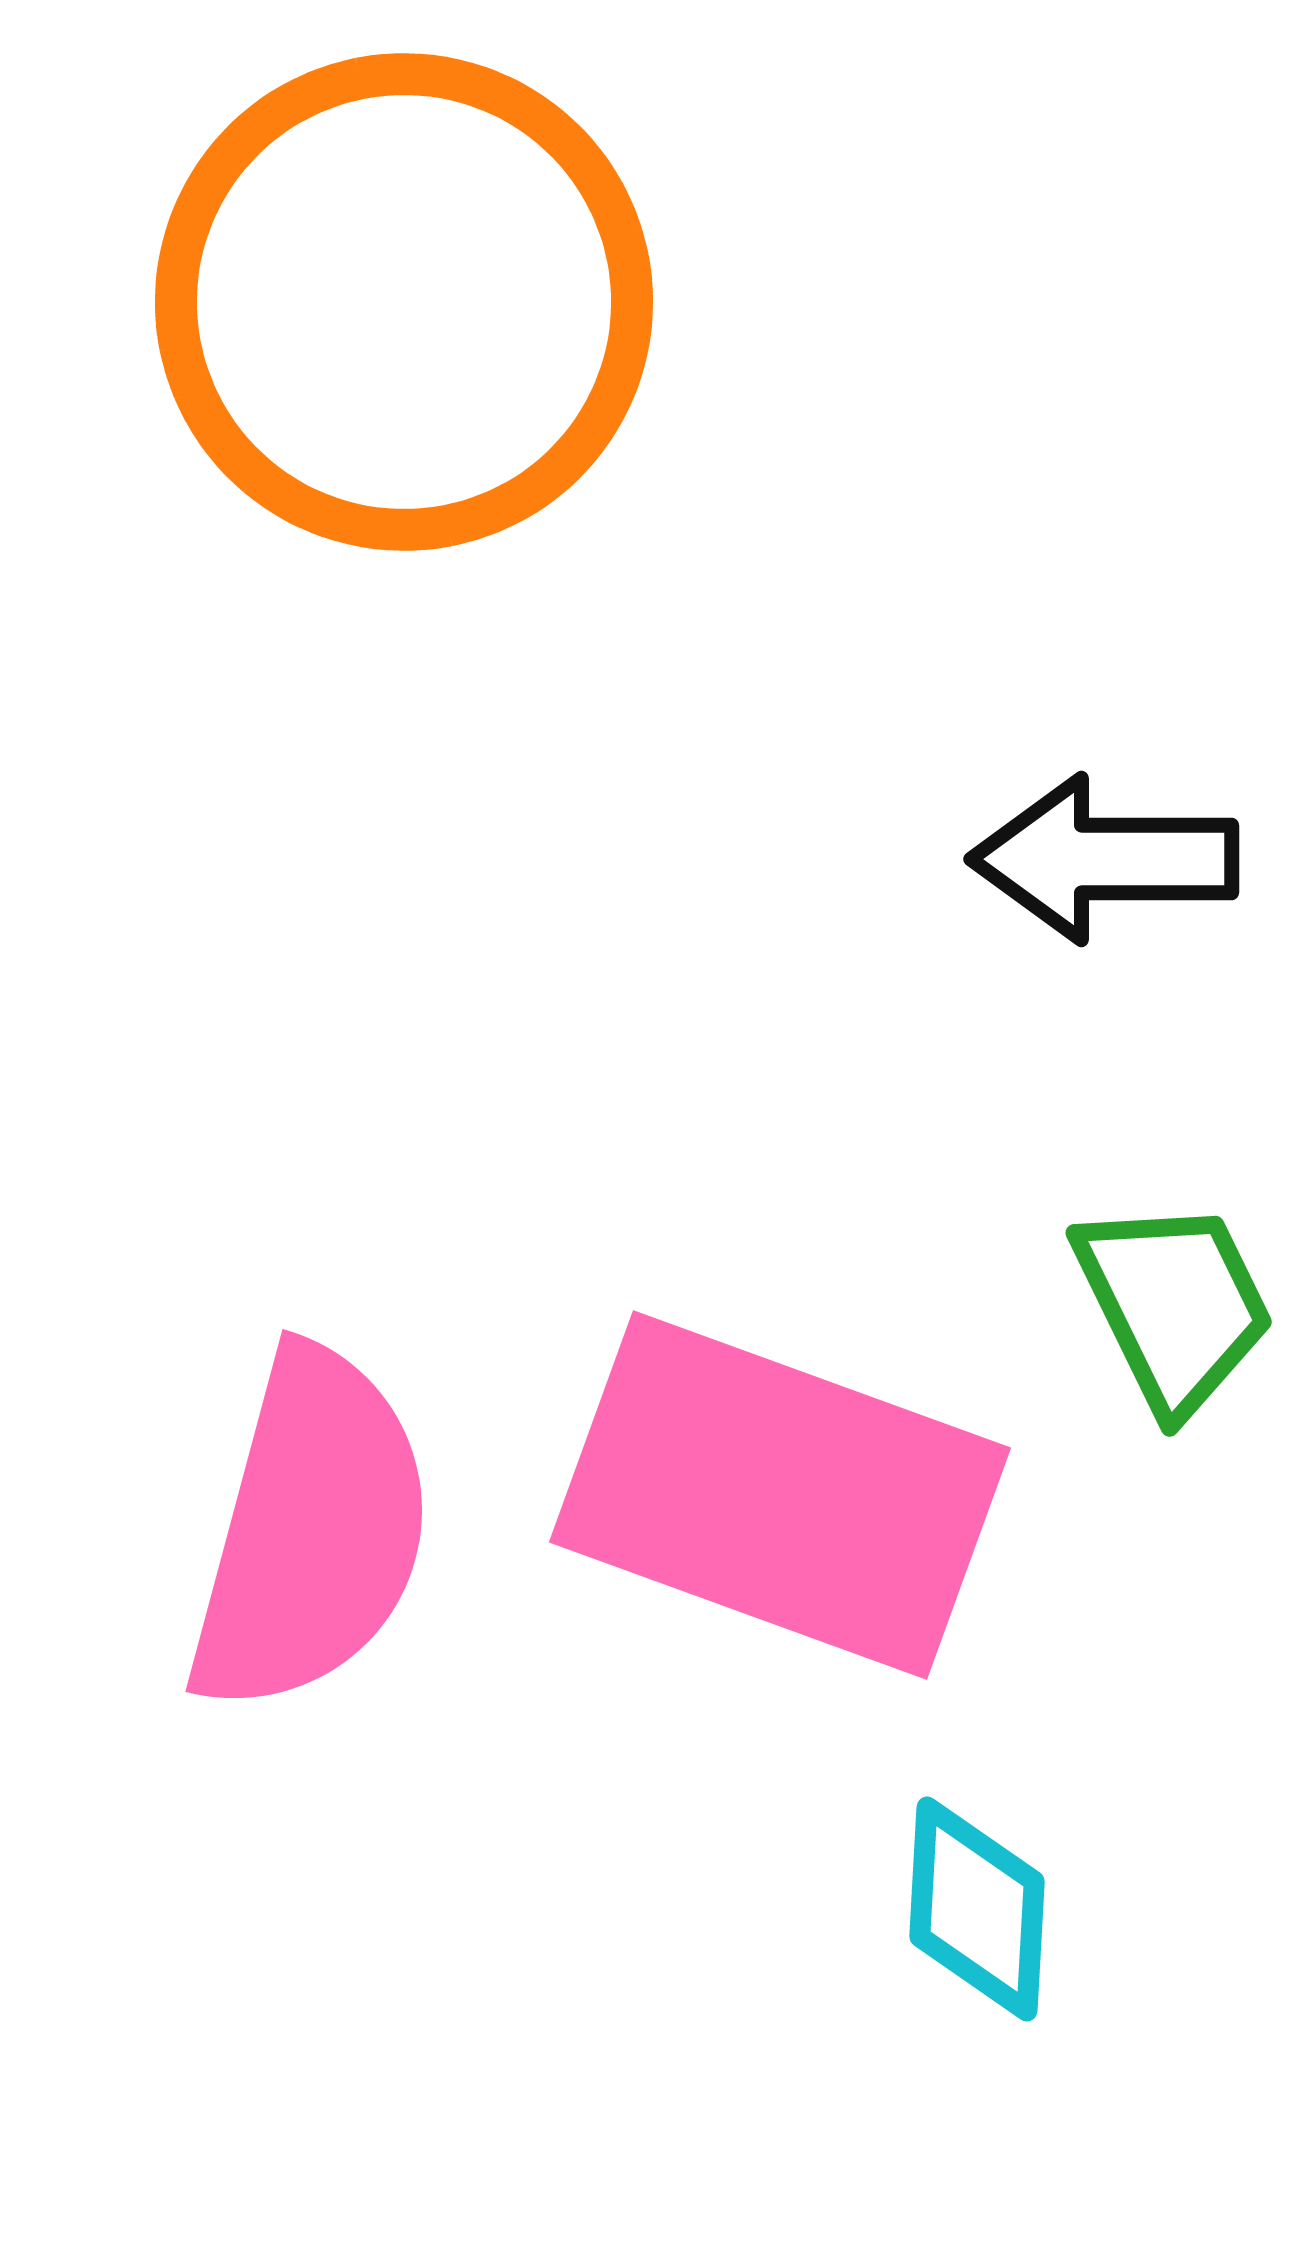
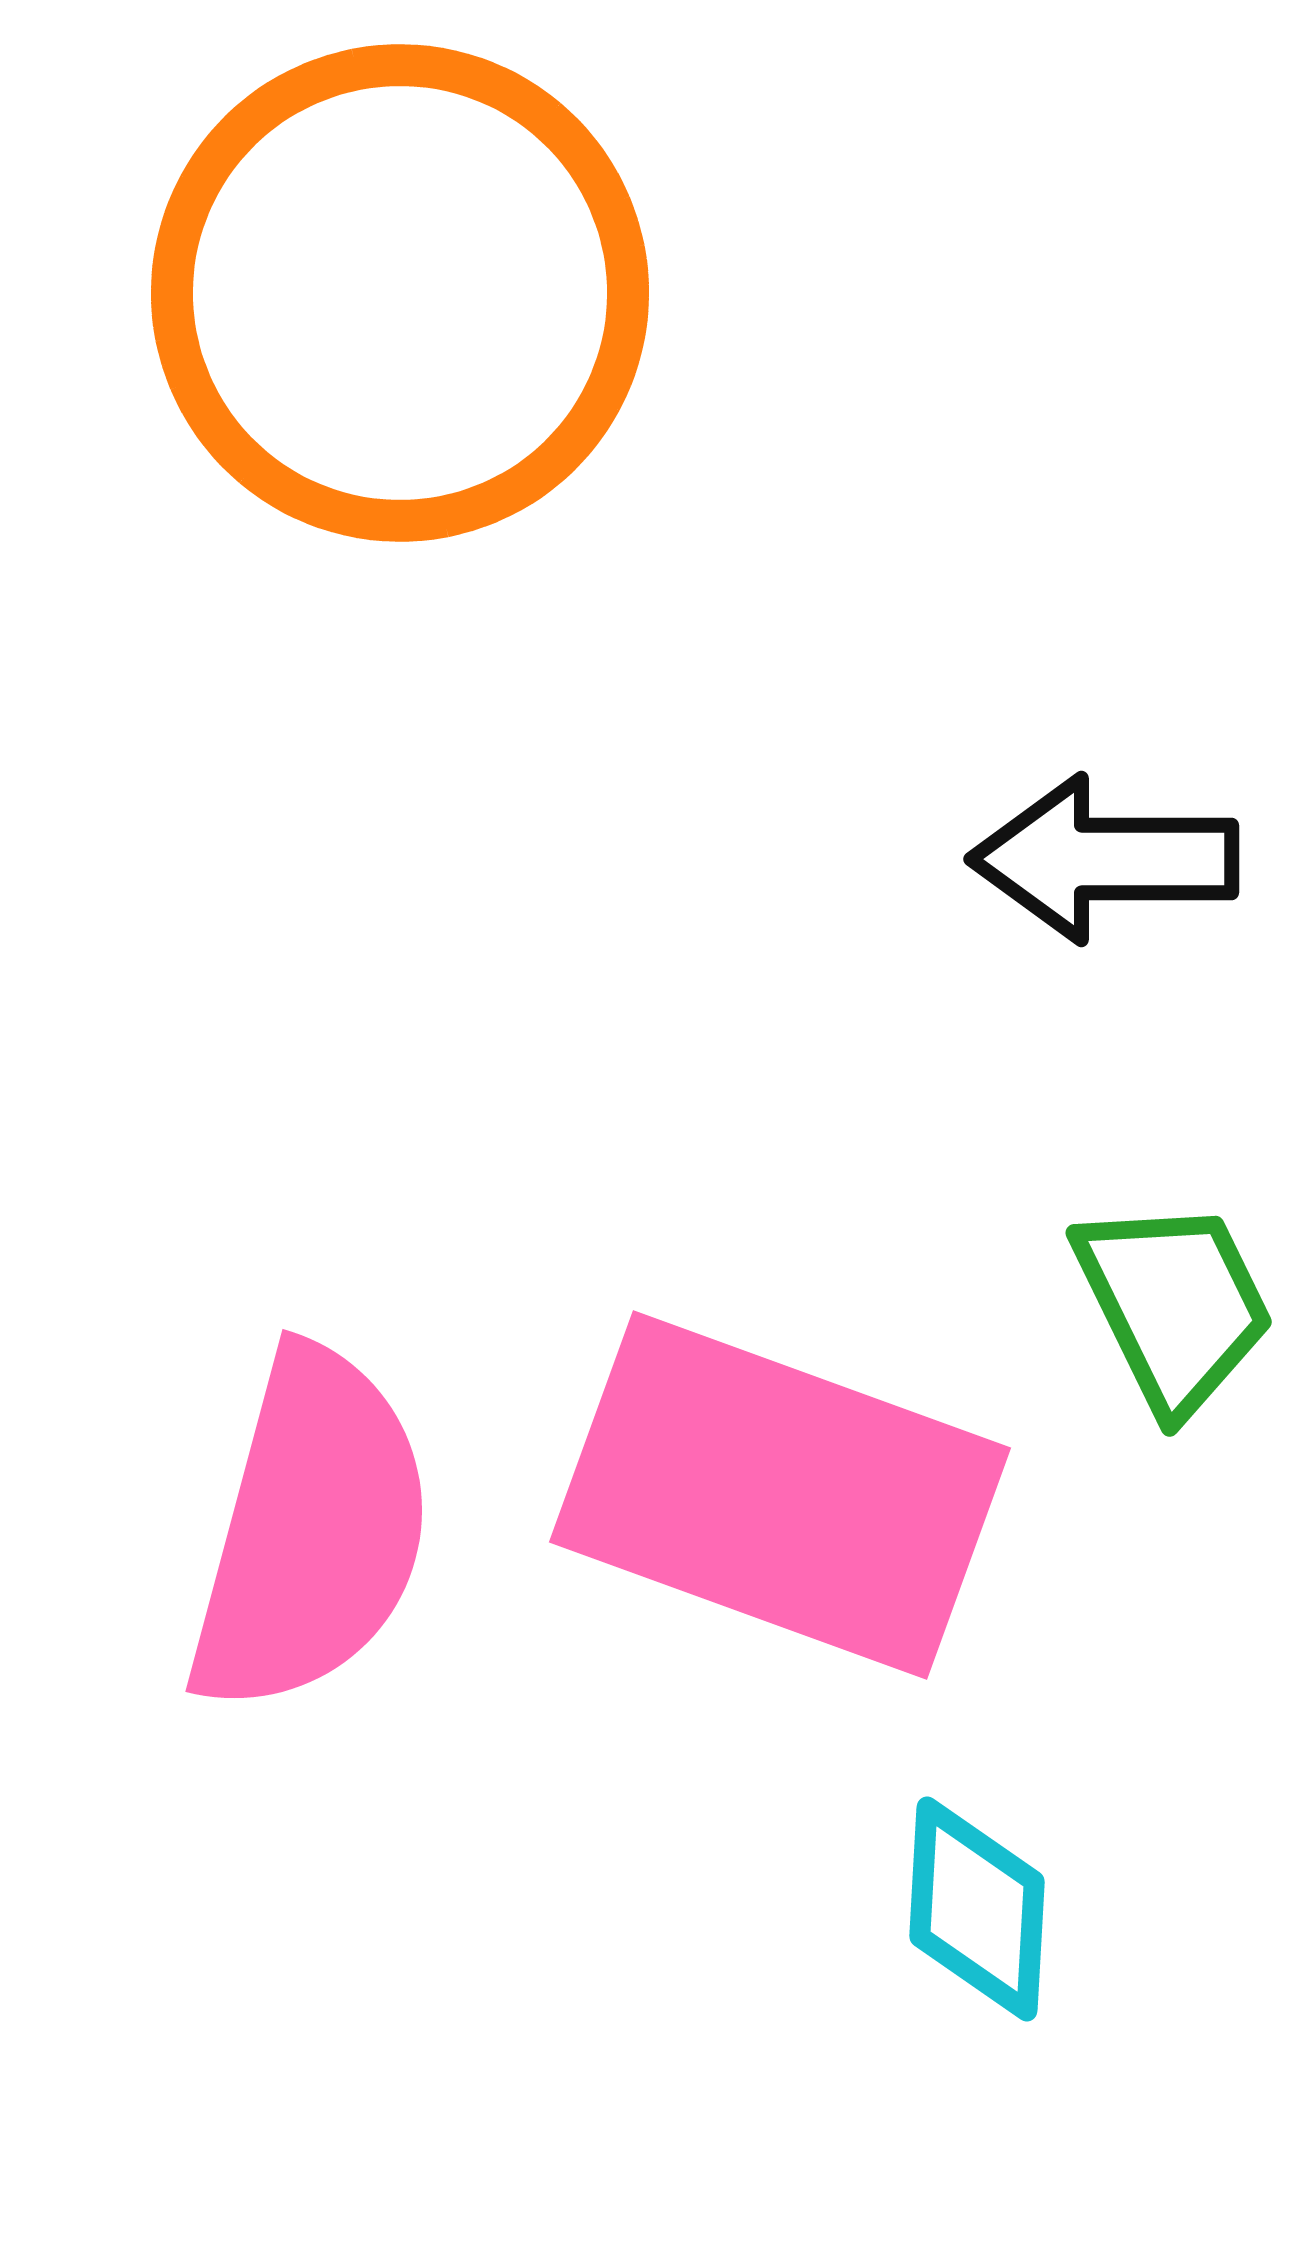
orange circle: moved 4 px left, 9 px up
